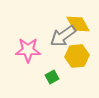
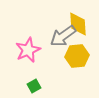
yellow diamond: rotated 25 degrees clockwise
pink star: rotated 25 degrees counterclockwise
green square: moved 18 px left, 9 px down
